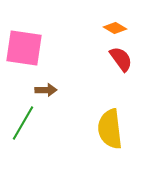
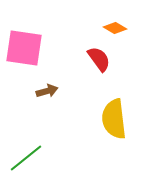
red semicircle: moved 22 px left
brown arrow: moved 1 px right, 1 px down; rotated 15 degrees counterclockwise
green line: moved 3 px right, 35 px down; rotated 21 degrees clockwise
yellow semicircle: moved 4 px right, 10 px up
